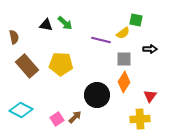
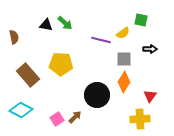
green square: moved 5 px right
brown rectangle: moved 1 px right, 9 px down
